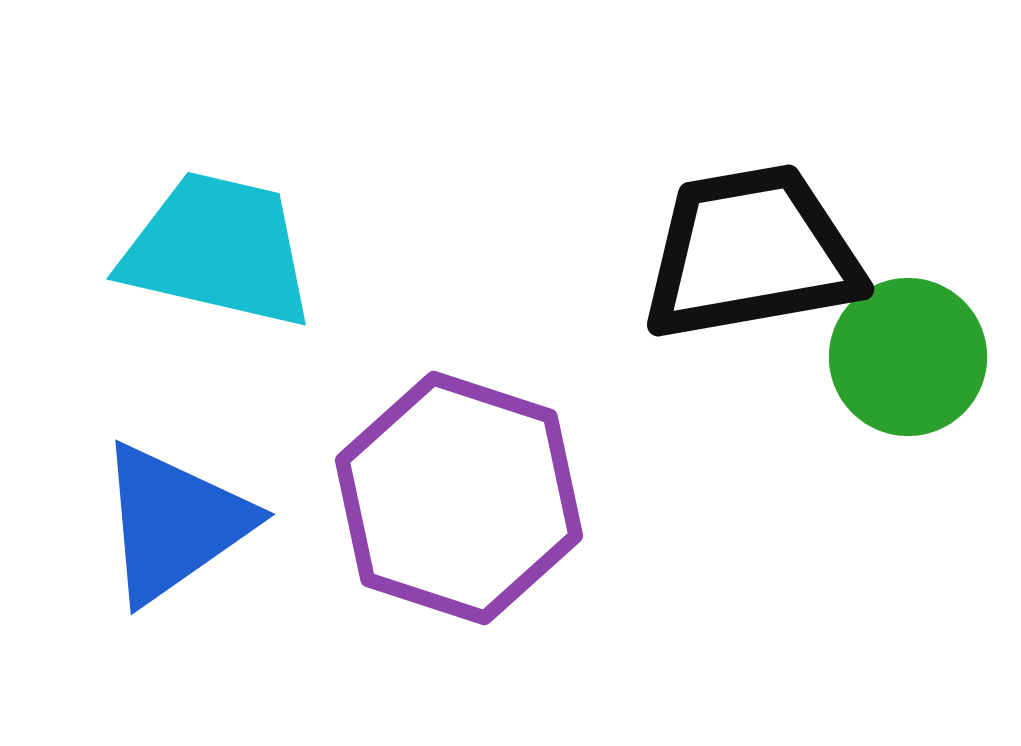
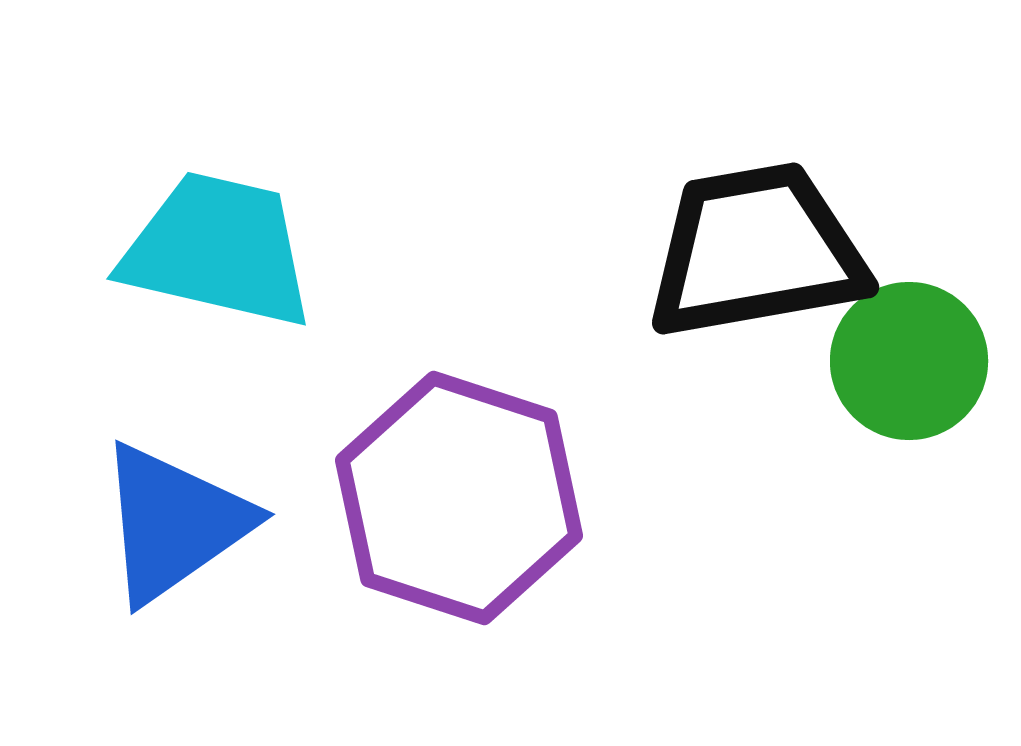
black trapezoid: moved 5 px right, 2 px up
green circle: moved 1 px right, 4 px down
